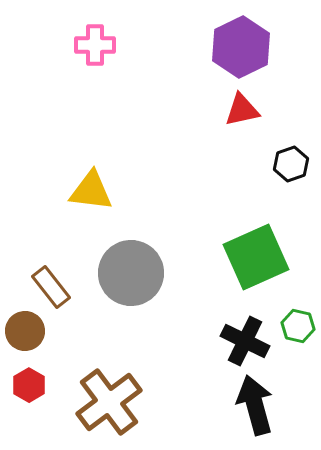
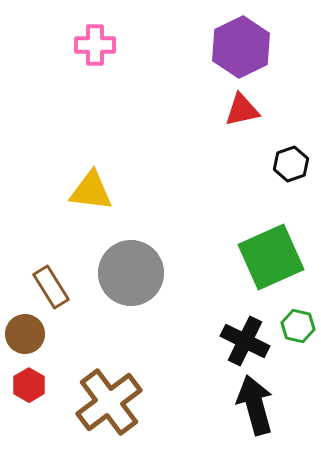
green square: moved 15 px right
brown rectangle: rotated 6 degrees clockwise
brown circle: moved 3 px down
